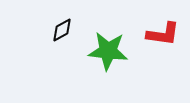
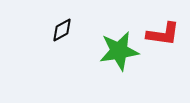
green star: moved 11 px right; rotated 15 degrees counterclockwise
